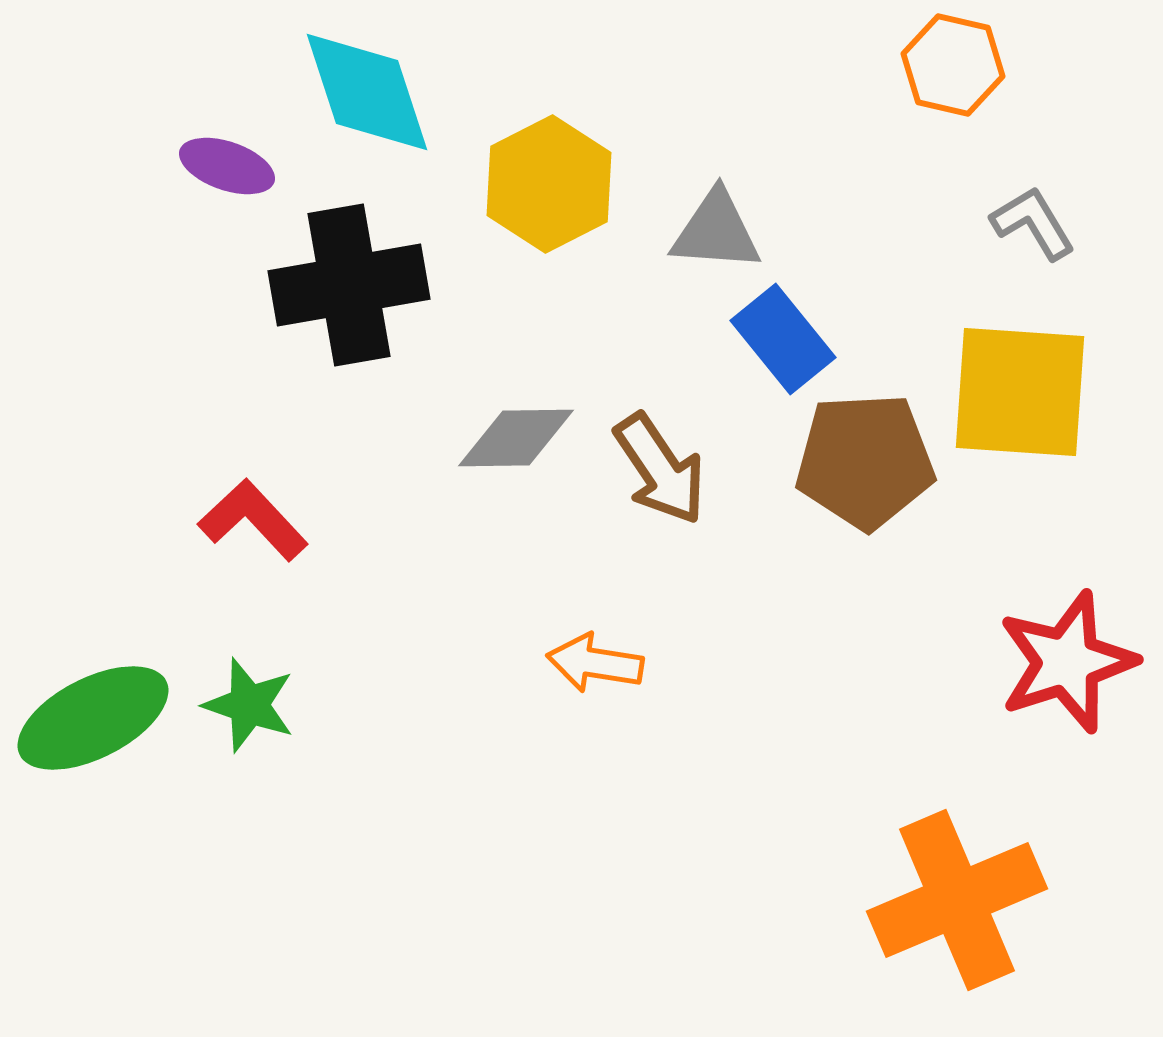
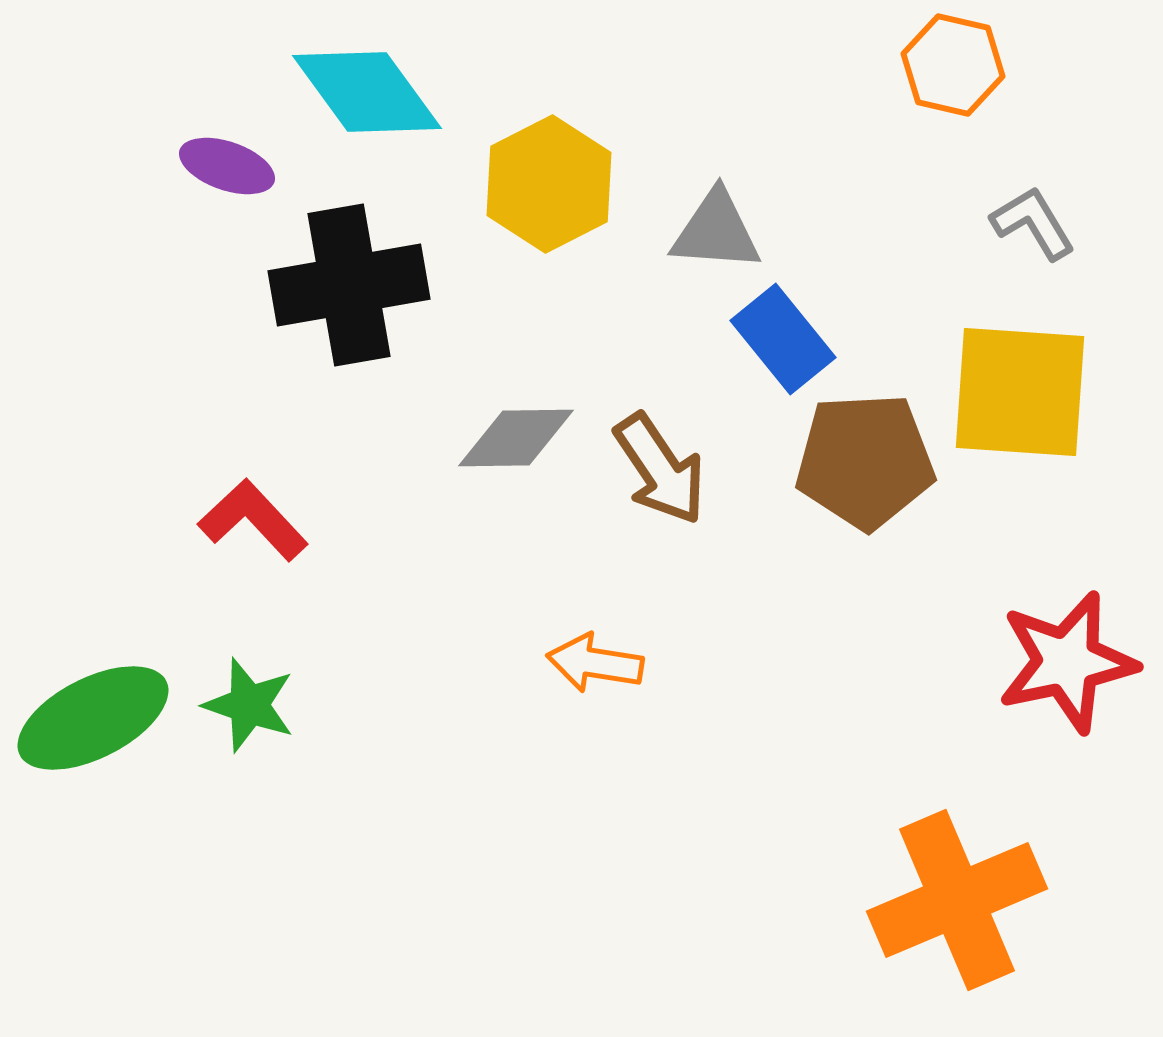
cyan diamond: rotated 18 degrees counterclockwise
red star: rotated 6 degrees clockwise
